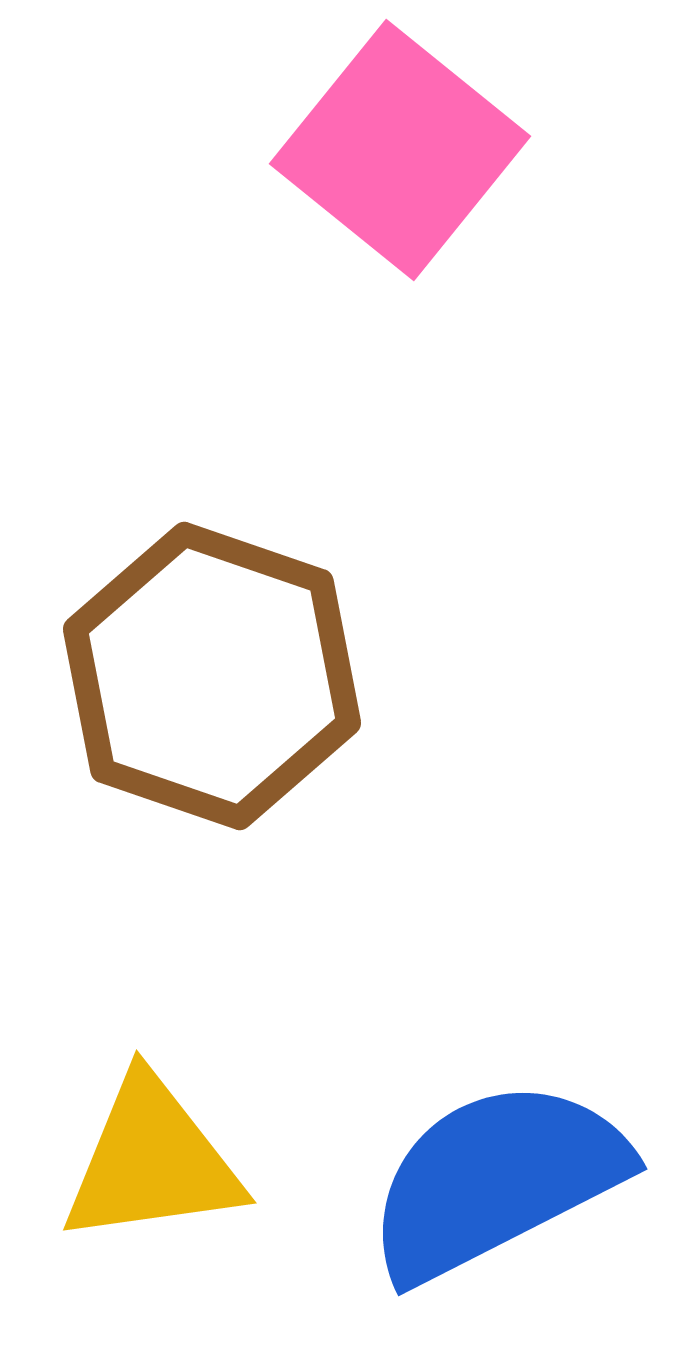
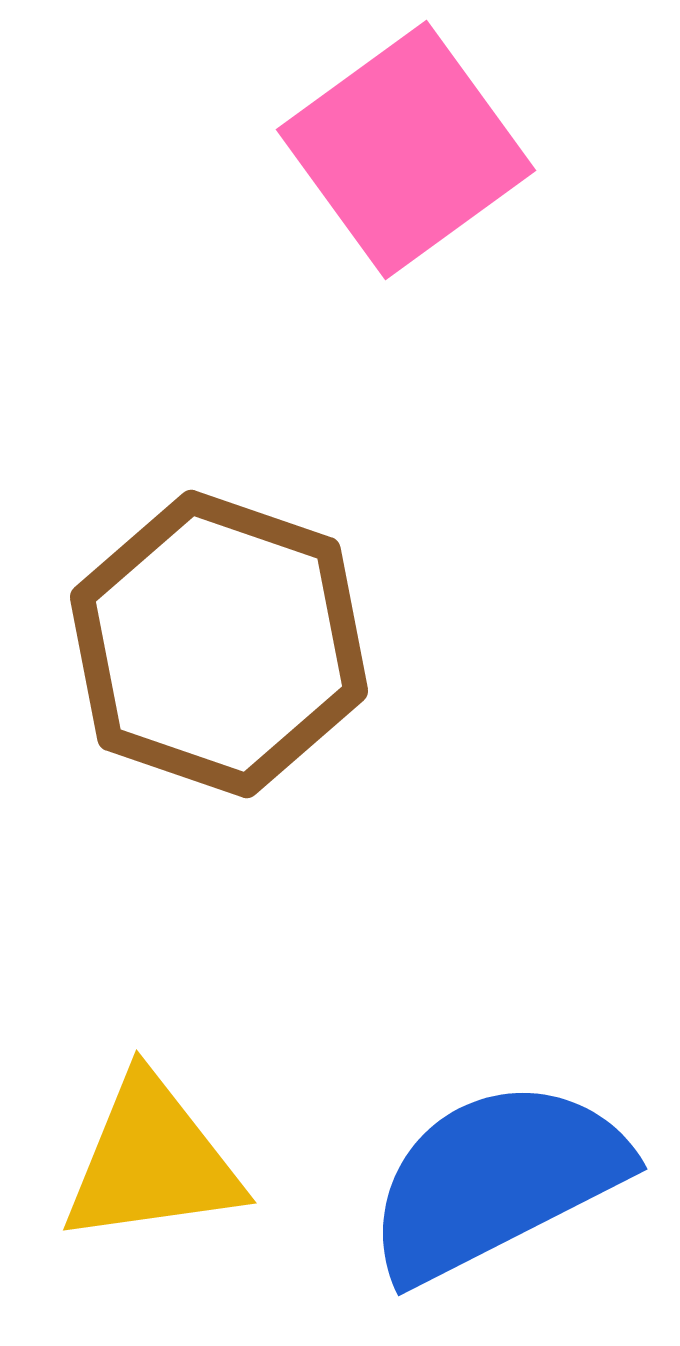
pink square: moved 6 px right; rotated 15 degrees clockwise
brown hexagon: moved 7 px right, 32 px up
